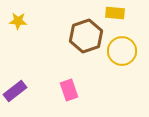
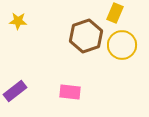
yellow rectangle: rotated 72 degrees counterclockwise
yellow circle: moved 6 px up
pink rectangle: moved 1 px right, 2 px down; rotated 65 degrees counterclockwise
